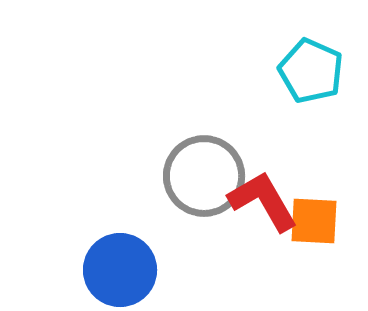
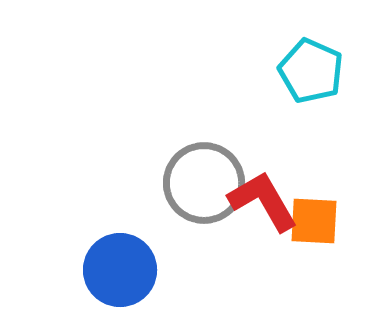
gray circle: moved 7 px down
